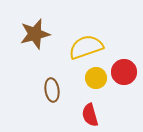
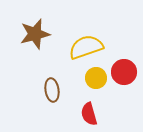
red semicircle: moved 1 px left, 1 px up
